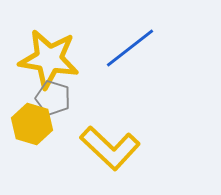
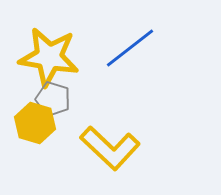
yellow star: moved 2 px up
gray pentagon: moved 1 px down
yellow hexagon: moved 3 px right, 1 px up
